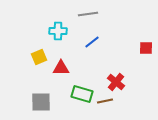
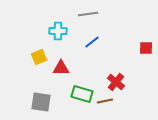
gray square: rotated 10 degrees clockwise
